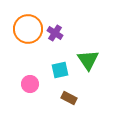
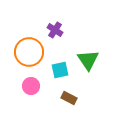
orange circle: moved 1 px right, 23 px down
purple cross: moved 3 px up
pink circle: moved 1 px right, 2 px down
